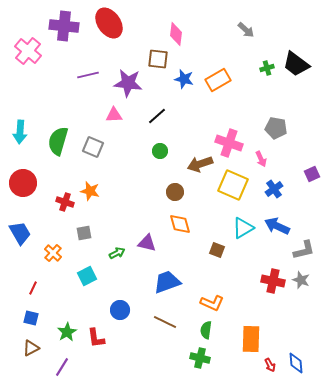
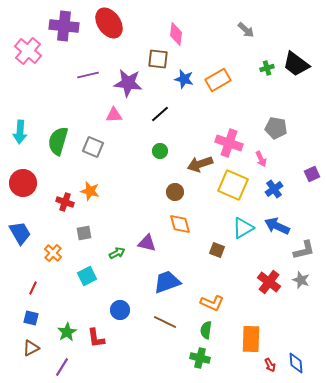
black line at (157, 116): moved 3 px right, 2 px up
red cross at (273, 281): moved 4 px left, 1 px down; rotated 25 degrees clockwise
